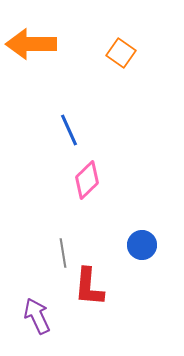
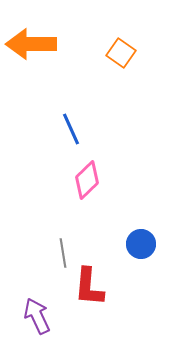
blue line: moved 2 px right, 1 px up
blue circle: moved 1 px left, 1 px up
